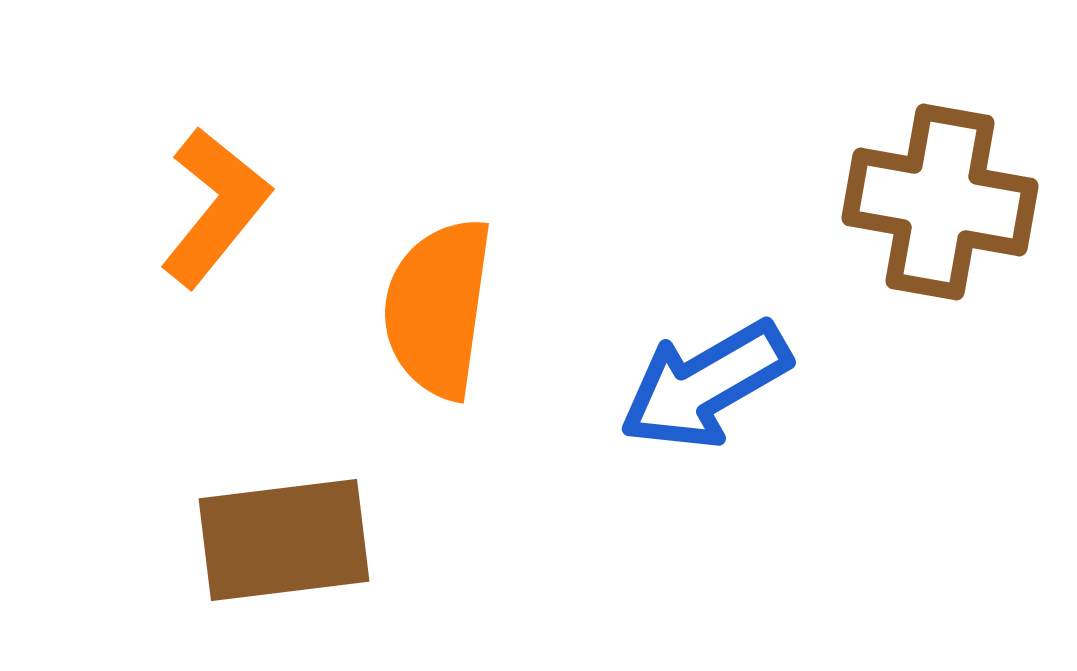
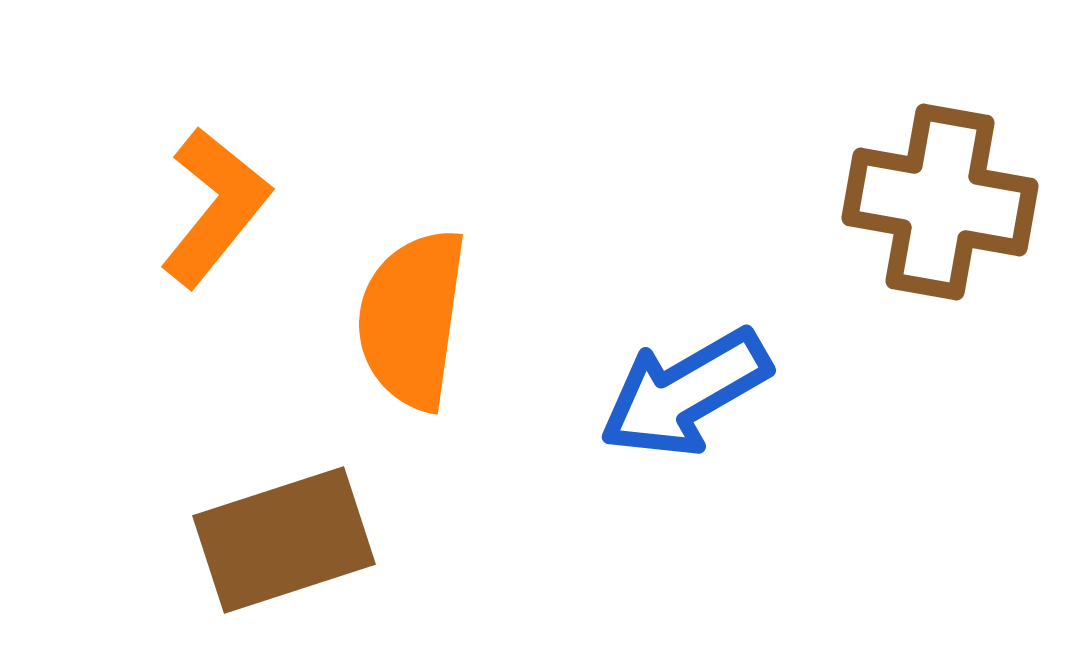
orange semicircle: moved 26 px left, 11 px down
blue arrow: moved 20 px left, 8 px down
brown rectangle: rotated 11 degrees counterclockwise
